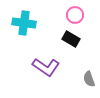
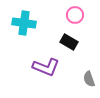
black rectangle: moved 2 px left, 3 px down
purple L-shape: rotated 12 degrees counterclockwise
